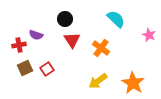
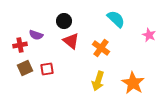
black circle: moved 1 px left, 2 px down
red triangle: moved 1 px left, 1 px down; rotated 18 degrees counterclockwise
red cross: moved 1 px right
red square: rotated 24 degrees clockwise
yellow arrow: rotated 36 degrees counterclockwise
